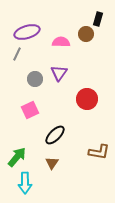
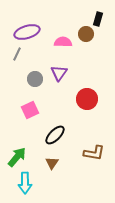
pink semicircle: moved 2 px right
brown L-shape: moved 5 px left, 1 px down
